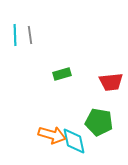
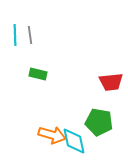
green rectangle: moved 24 px left; rotated 30 degrees clockwise
